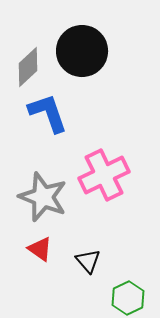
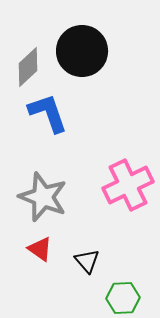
pink cross: moved 24 px right, 10 px down
black triangle: moved 1 px left
green hexagon: moved 5 px left; rotated 24 degrees clockwise
